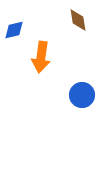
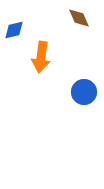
brown diamond: moved 1 px right, 2 px up; rotated 15 degrees counterclockwise
blue circle: moved 2 px right, 3 px up
